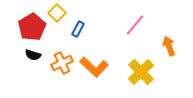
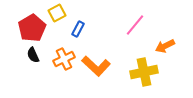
yellow square: rotated 18 degrees clockwise
red pentagon: moved 1 px down
orange arrow: moved 4 px left; rotated 96 degrees counterclockwise
black semicircle: rotated 49 degrees clockwise
orange cross: moved 2 px right, 4 px up
orange L-shape: moved 2 px right, 1 px up
yellow cross: moved 3 px right; rotated 32 degrees clockwise
